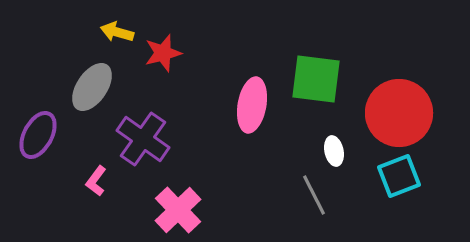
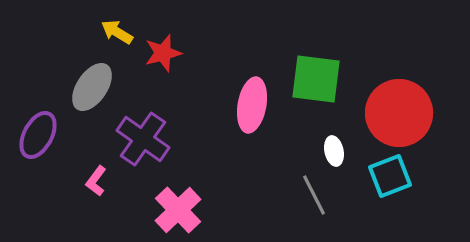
yellow arrow: rotated 16 degrees clockwise
cyan square: moved 9 px left
